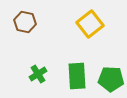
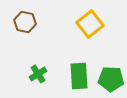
green rectangle: moved 2 px right
